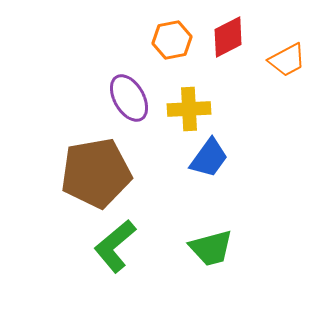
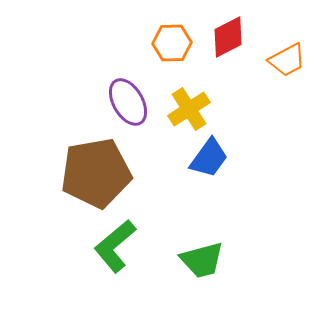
orange hexagon: moved 3 px down; rotated 9 degrees clockwise
purple ellipse: moved 1 px left, 4 px down
yellow cross: rotated 30 degrees counterclockwise
green trapezoid: moved 9 px left, 12 px down
